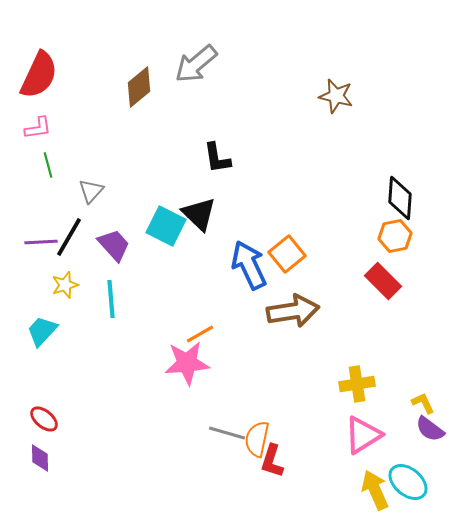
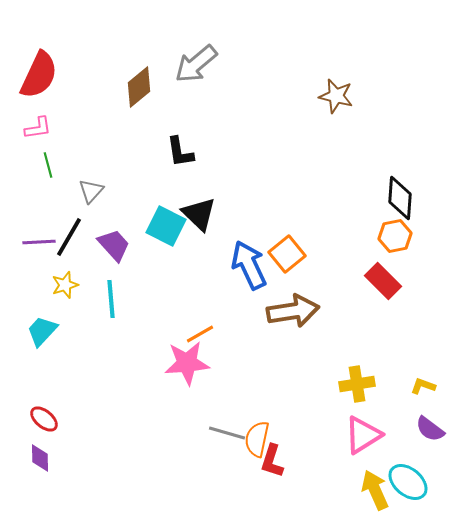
black L-shape: moved 37 px left, 6 px up
purple line: moved 2 px left
yellow L-shape: moved 17 px up; rotated 45 degrees counterclockwise
